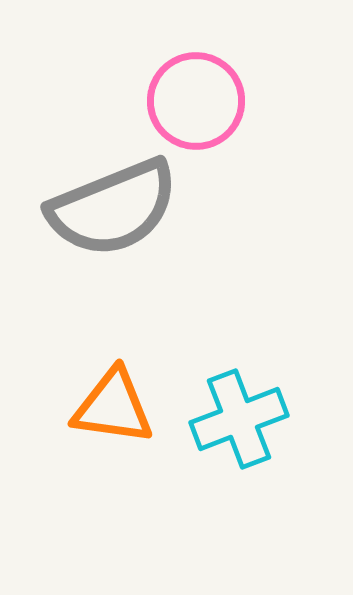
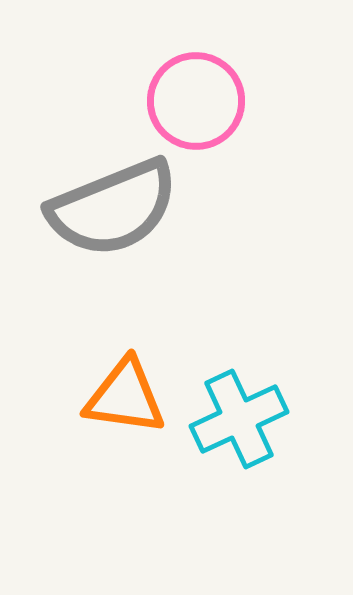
orange triangle: moved 12 px right, 10 px up
cyan cross: rotated 4 degrees counterclockwise
